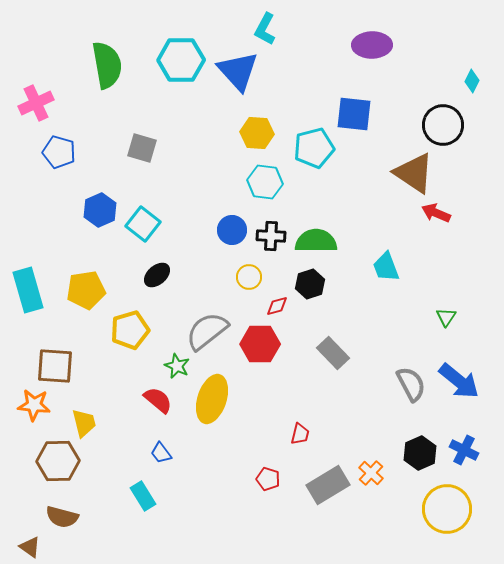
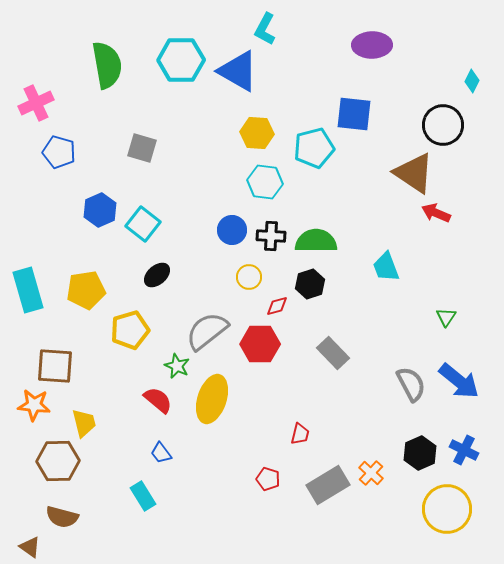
blue triangle at (238, 71): rotated 18 degrees counterclockwise
